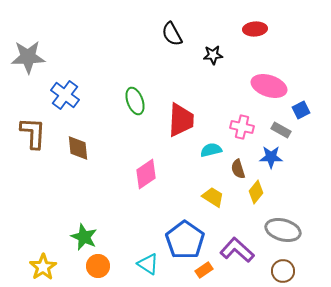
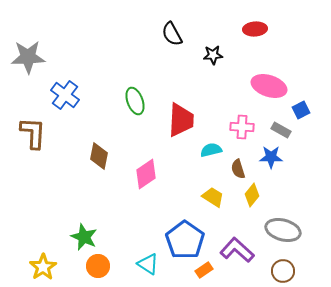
pink cross: rotated 10 degrees counterclockwise
brown diamond: moved 21 px right, 8 px down; rotated 16 degrees clockwise
yellow diamond: moved 4 px left, 3 px down
